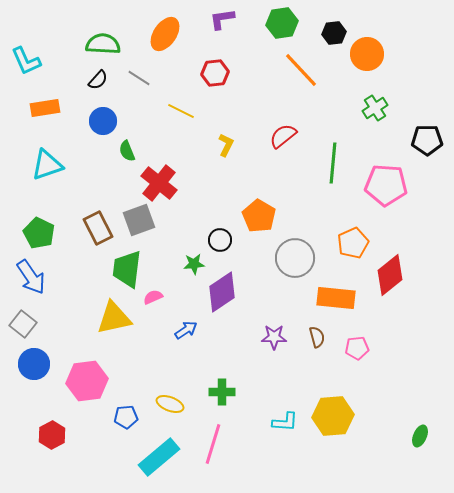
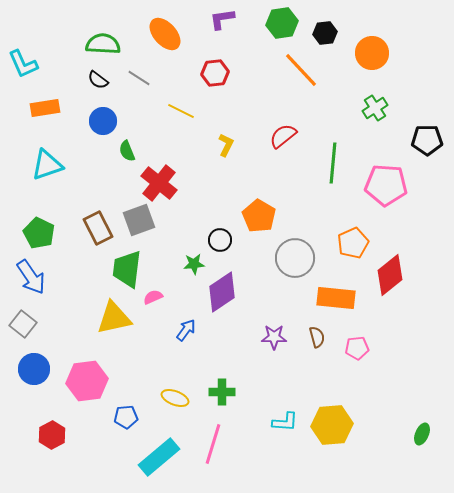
black hexagon at (334, 33): moved 9 px left
orange ellipse at (165, 34): rotated 76 degrees counterclockwise
orange circle at (367, 54): moved 5 px right, 1 px up
cyan L-shape at (26, 61): moved 3 px left, 3 px down
black semicircle at (98, 80): rotated 85 degrees clockwise
blue arrow at (186, 330): rotated 20 degrees counterclockwise
blue circle at (34, 364): moved 5 px down
yellow ellipse at (170, 404): moved 5 px right, 6 px up
yellow hexagon at (333, 416): moved 1 px left, 9 px down
green ellipse at (420, 436): moved 2 px right, 2 px up
